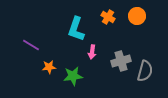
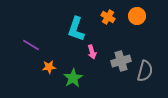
pink arrow: rotated 24 degrees counterclockwise
green star: moved 2 px down; rotated 24 degrees counterclockwise
